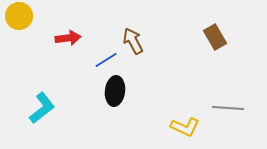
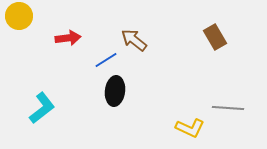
brown arrow: moved 1 px right, 1 px up; rotated 24 degrees counterclockwise
yellow L-shape: moved 5 px right, 1 px down
